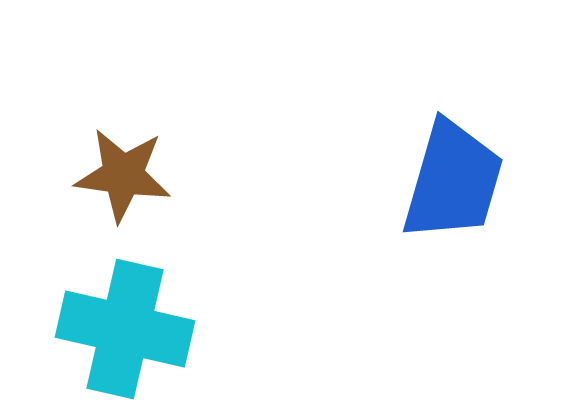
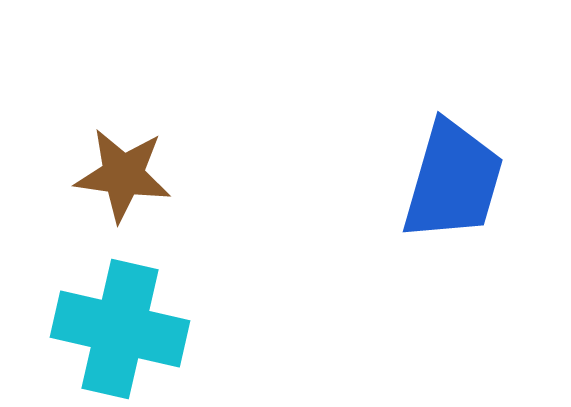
cyan cross: moved 5 px left
